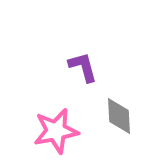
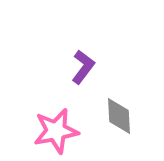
purple L-shape: rotated 52 degrees clockwise
